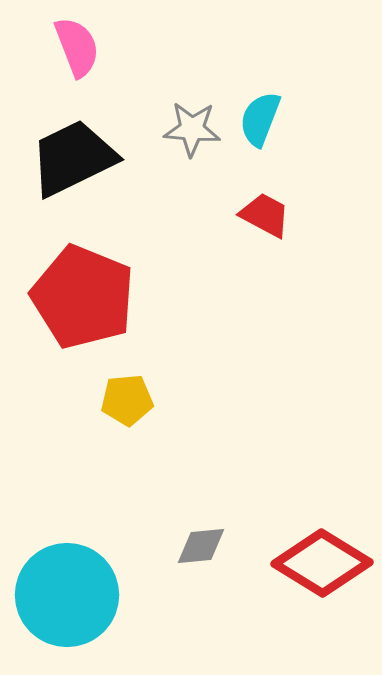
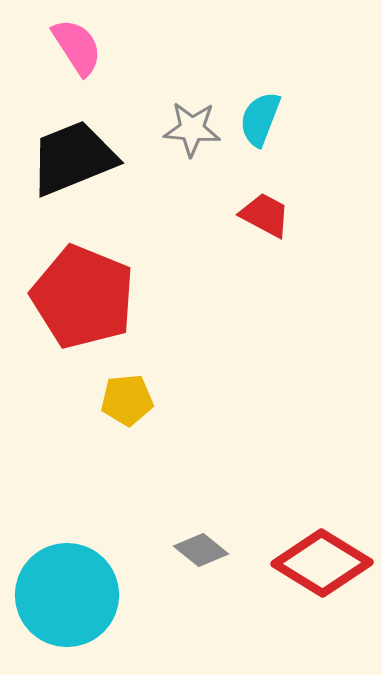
pink semicircle: rotated 12 degrees counterclockwise
black trapezoid: rotated 4 degrees clockwise
gray diamond: moved 4 px down; rotated 44 degrees clockwise
